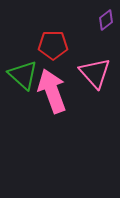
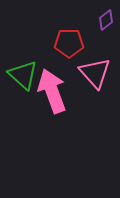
red pentagon: moved 16 px right, 2 px up
